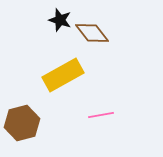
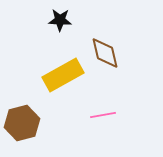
black star: rotated 15 degrees counterclockwise
brown diamond: moved 13 px right, 20 px down; rotated 24 degrees clockwise
pink line: moved 2 px right
